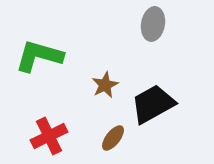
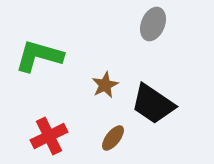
gray ellipse: rotated 12 degrees clockwise
black trapezoid: rotated 117 degrees counterclockwise
